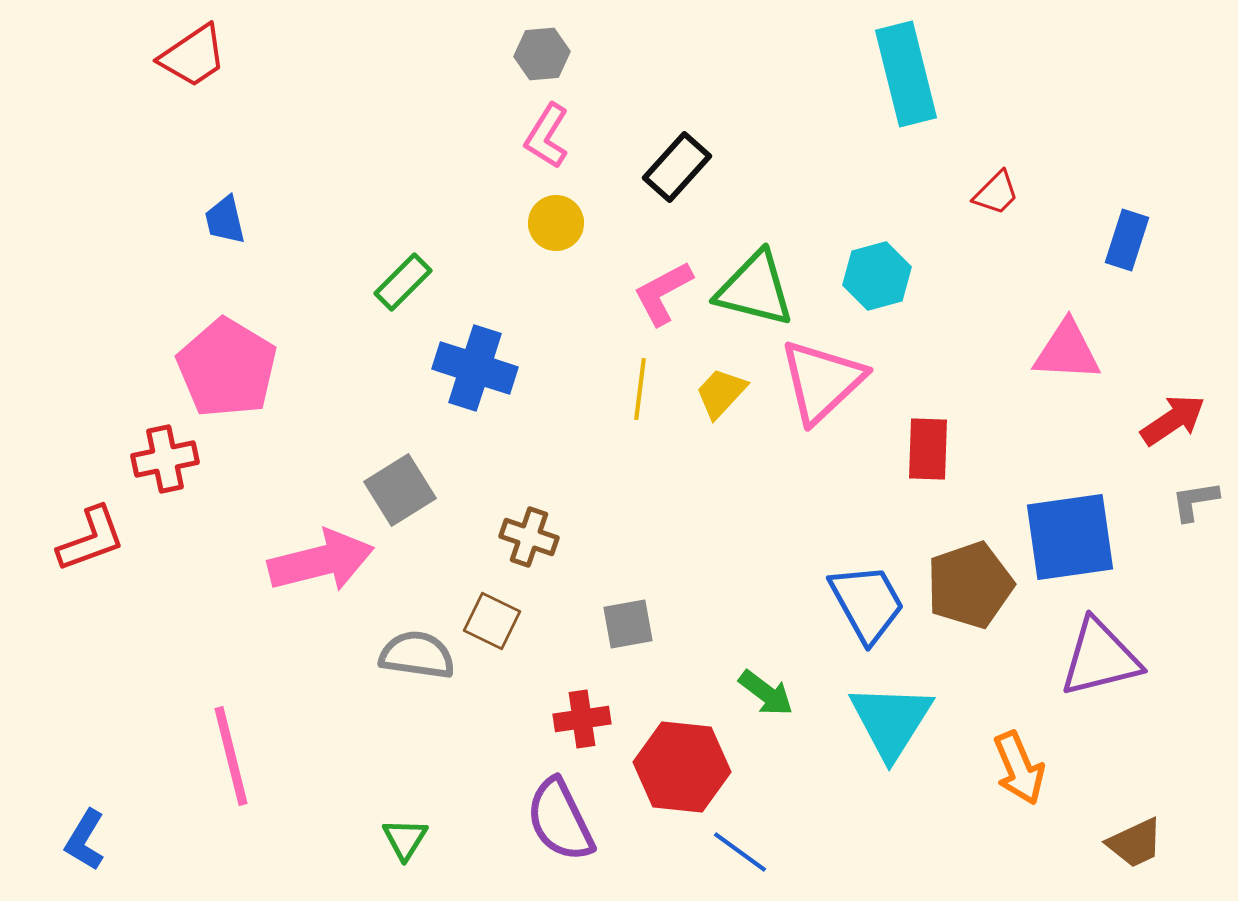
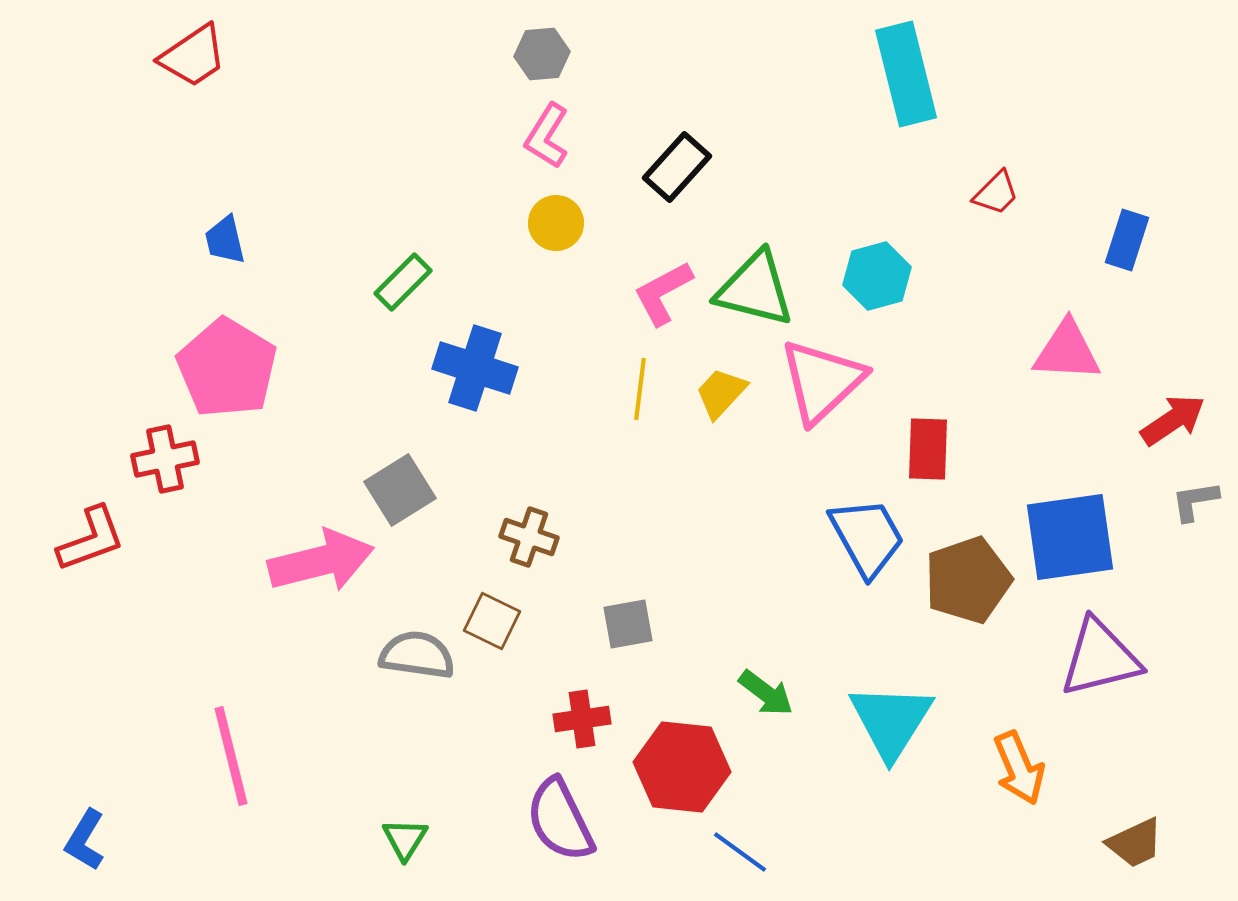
blue trapezoid at (225, 220): moved 20 px down
brown pentagon at (970, 585): moved 2 px left, 5 px up
blue trapezoid at (867, 603): moved 66 px up
